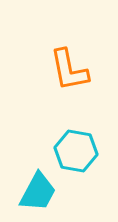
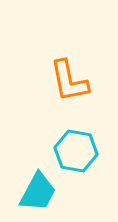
orange L-shape: moved 11 px down
